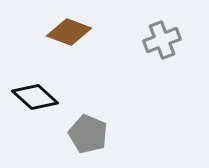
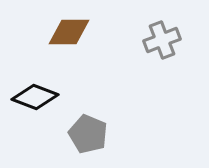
brown diamond: rotated 21 degrees counterclockwise
black diamond: rotated 21 degrees counterclockwise
